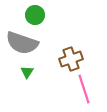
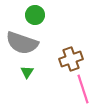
pink line: moved 1 px left
